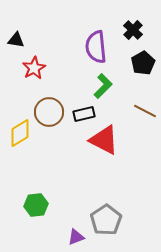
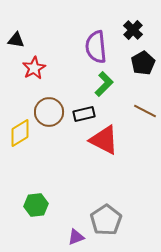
green L-shape: moved 1 px right, 2 px up
